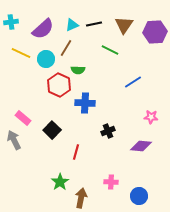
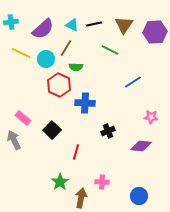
cyan triangle: rotated 48 degrees clockwise
green semicircle: moved 2 px left, 3 px up
pink cross: moved 9 px left
